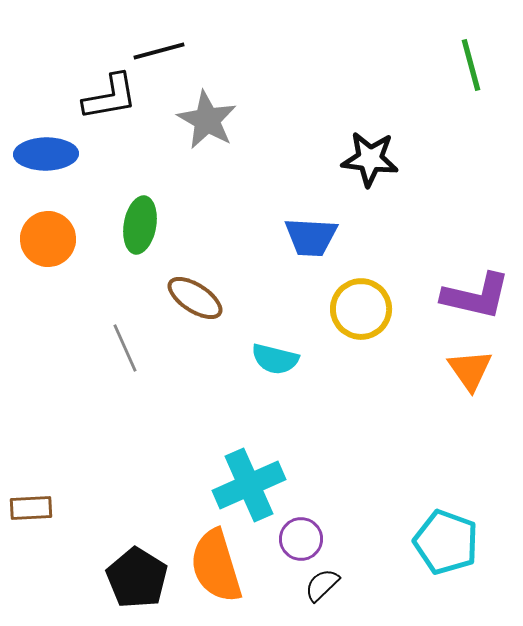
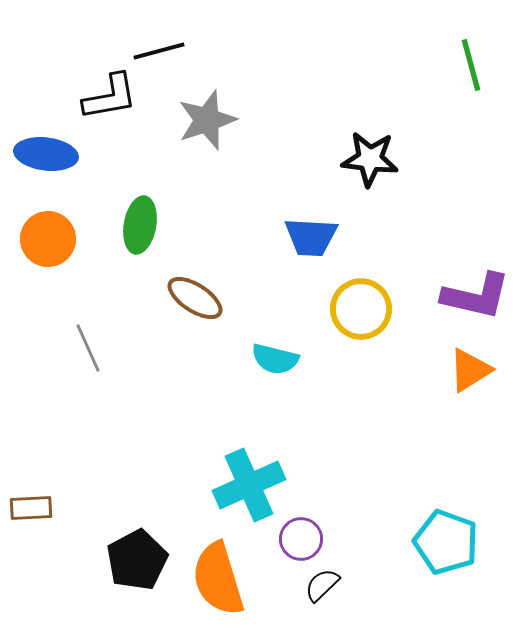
gray star: rotated 24 degrees clockwise
blue ellipse: rotated 8 degrees clockwise
gray line: moved 37 px left
orange triangle: rotated 33 degrees clockwise
orange semicircle: moved 2 px right, 13 px down
black pentagon: moved 18 px up; rotated 12 degrees clockwise
